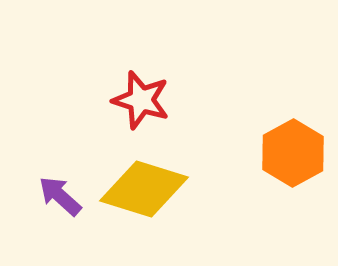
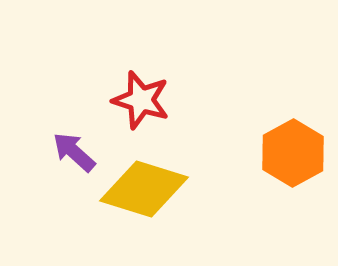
purple arrow: moved 14 px right, 44 px up
